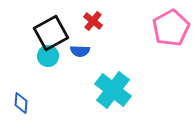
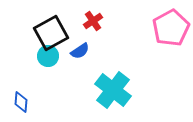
red cross: rotated 18 degrees clockwise
blue semicircle: rotated 36 degrees counterclockwise
blue diamond: moved 1 px up
